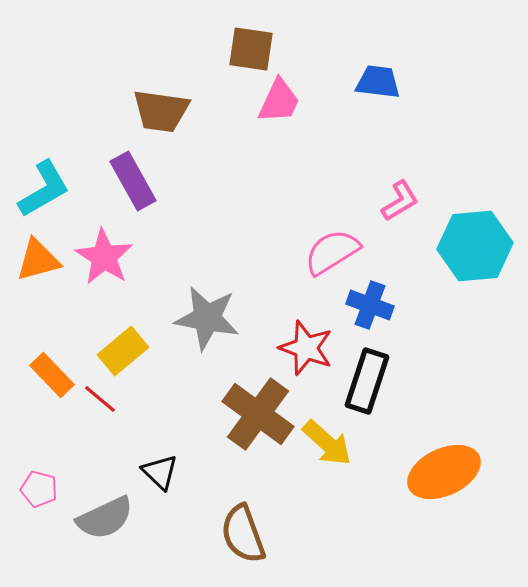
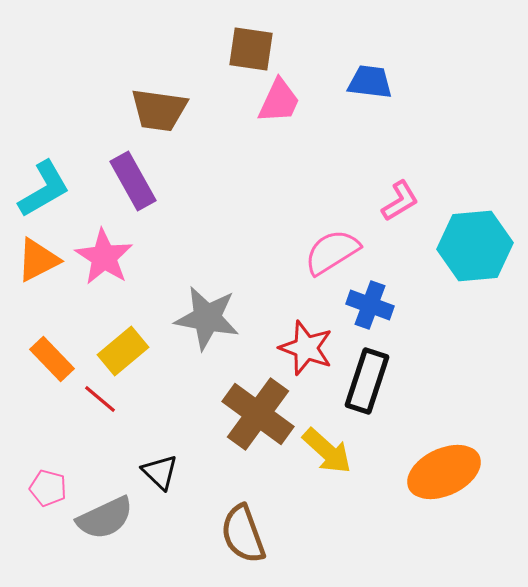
blue trapezoid: moved 8 px left
brown trapezoid: moved 2 px left, 1 px up
orange triangle: rotated 12 degrees counterclockwise
orange rectangle: moved 16 px up
yellow arrow: moved 8 px down
pink pentagon: moved 9 px right, 1 px up
